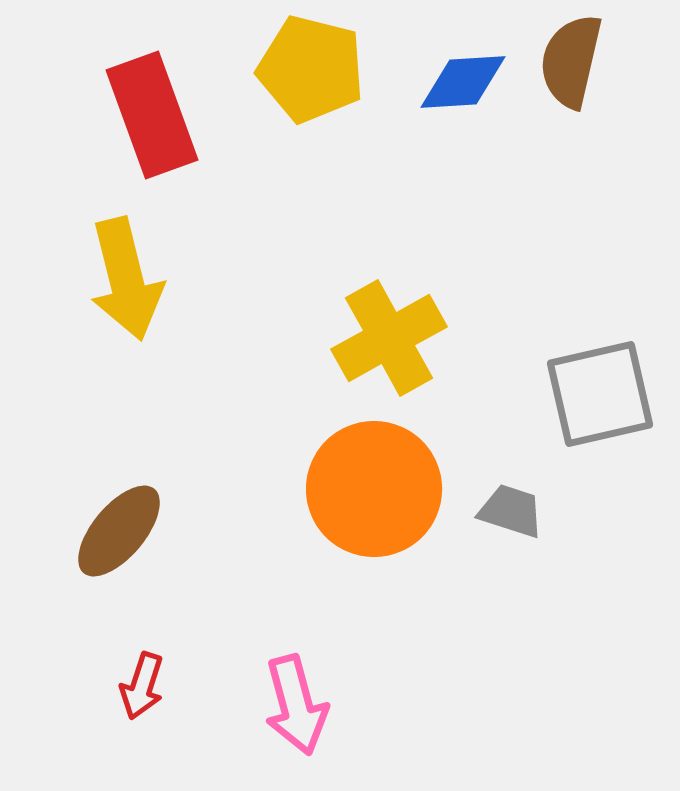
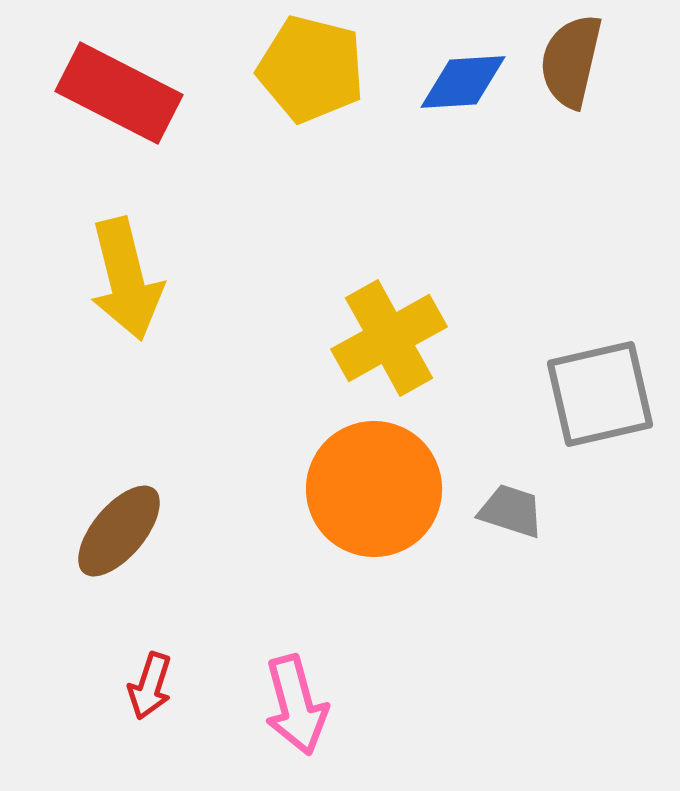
red rectangle: moved 33 px left, 22 px up; rotated 43 degrees counterclockwise
red arrow: moved 8 px right
